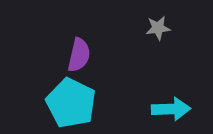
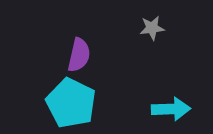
gray star: moved 6 px left
